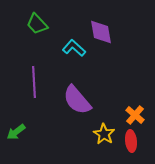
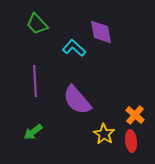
purple line: moved 1 px right, 1 px up
green arrow: moved 17 px right
